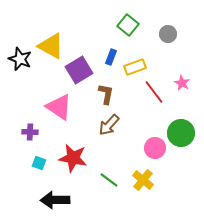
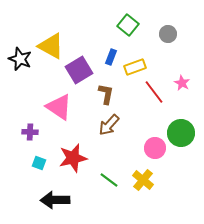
red star: rotated 24 degrees counterclockwise
